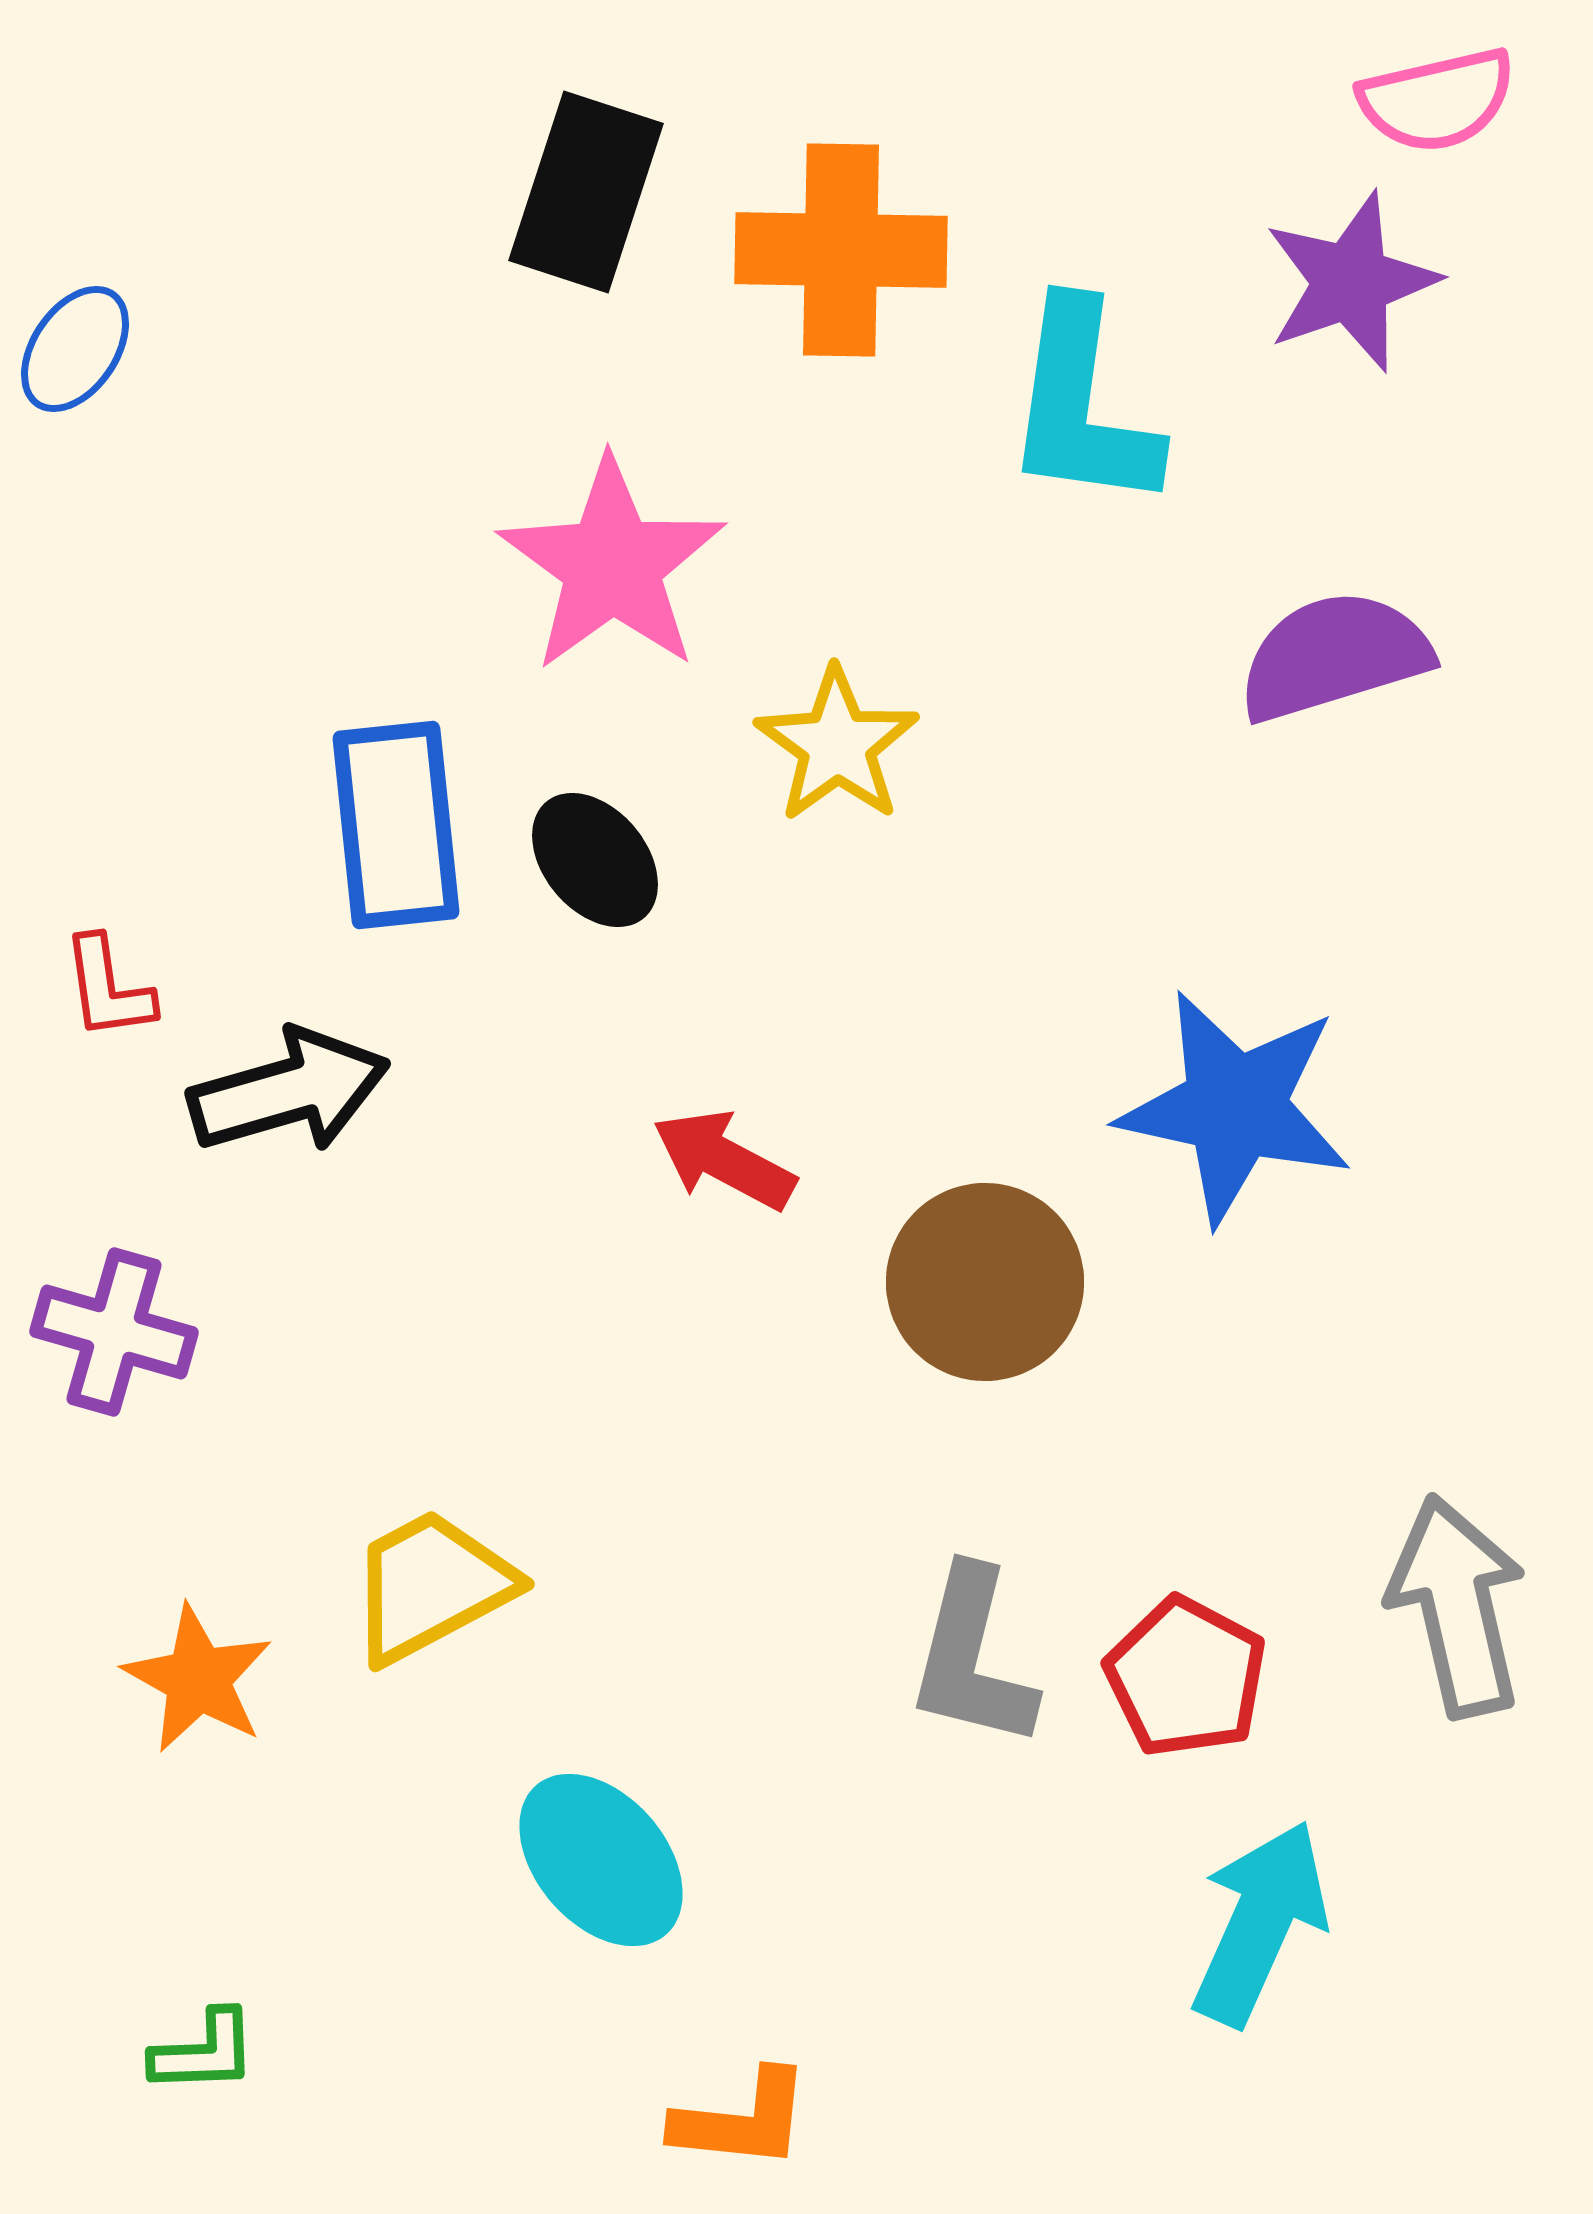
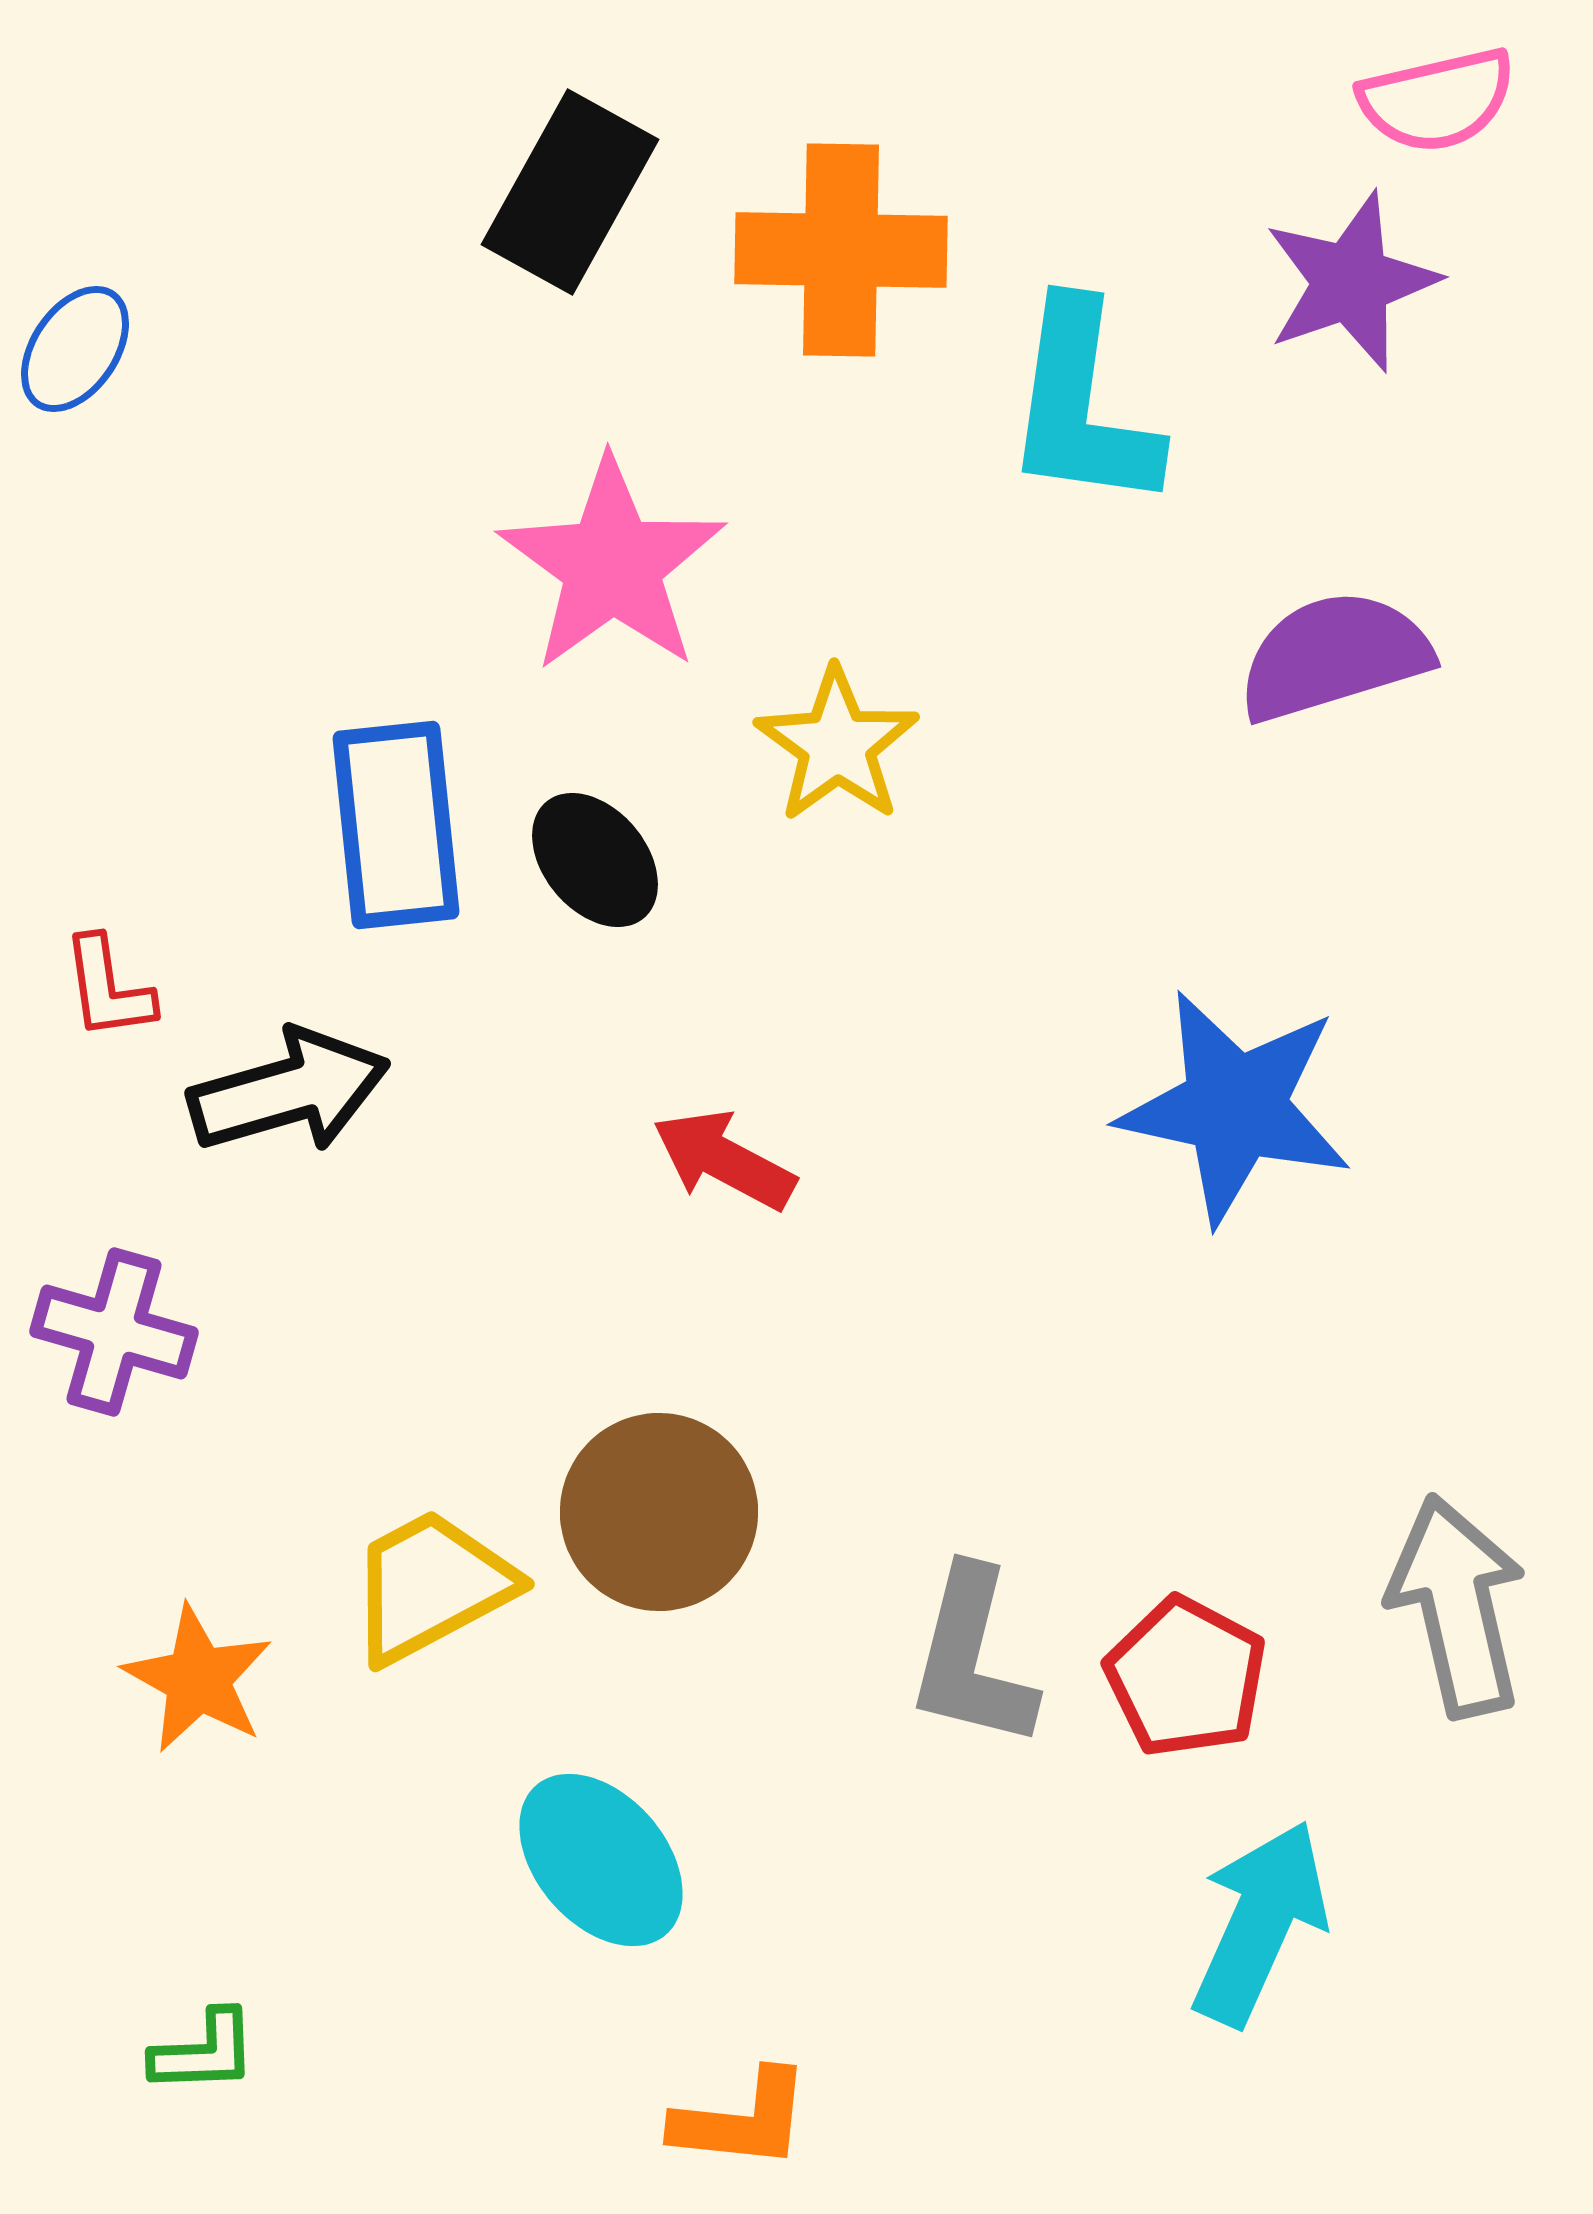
black rectangle: moved 16 px left; rotated 11 degrees clockwise
brown circle: moved 326 px left, 230 px down
